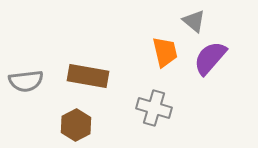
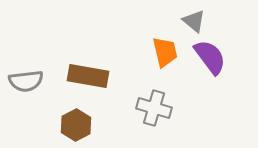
purple semicircle: moved 1 px up; rotated 102 degrees clockwise
